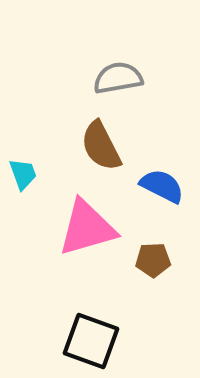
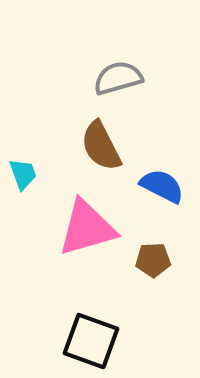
gray semicircle: rotated 6 degrees counterclockwise
